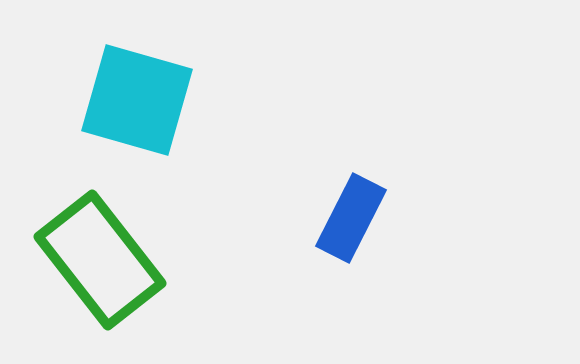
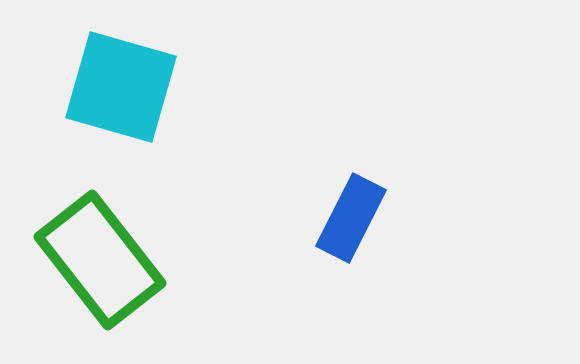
cyan square: moved 16 px left, 13 px up
